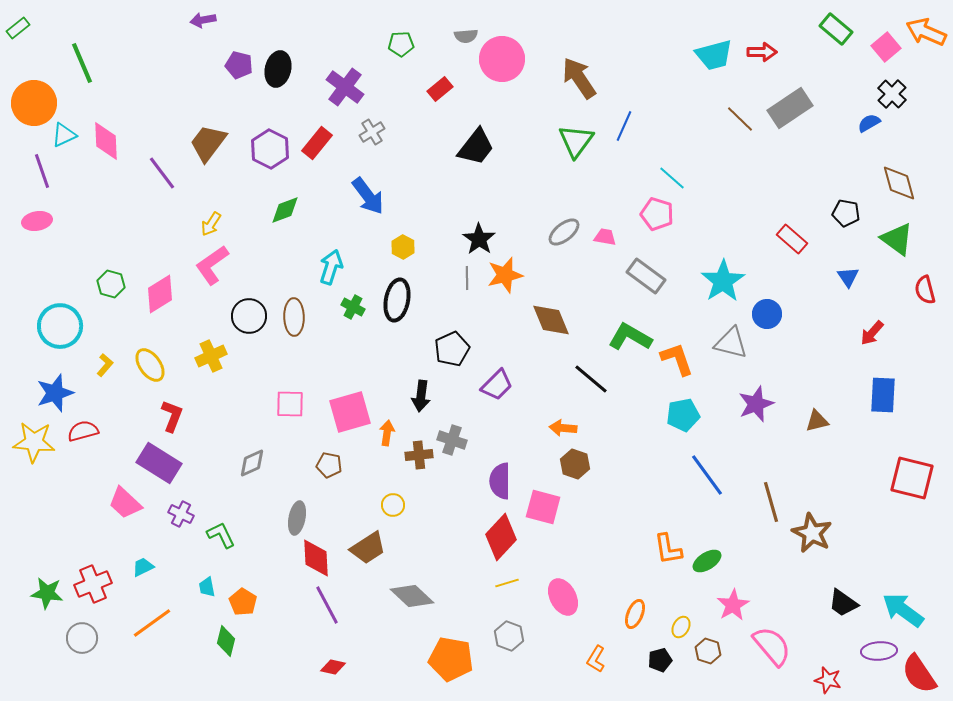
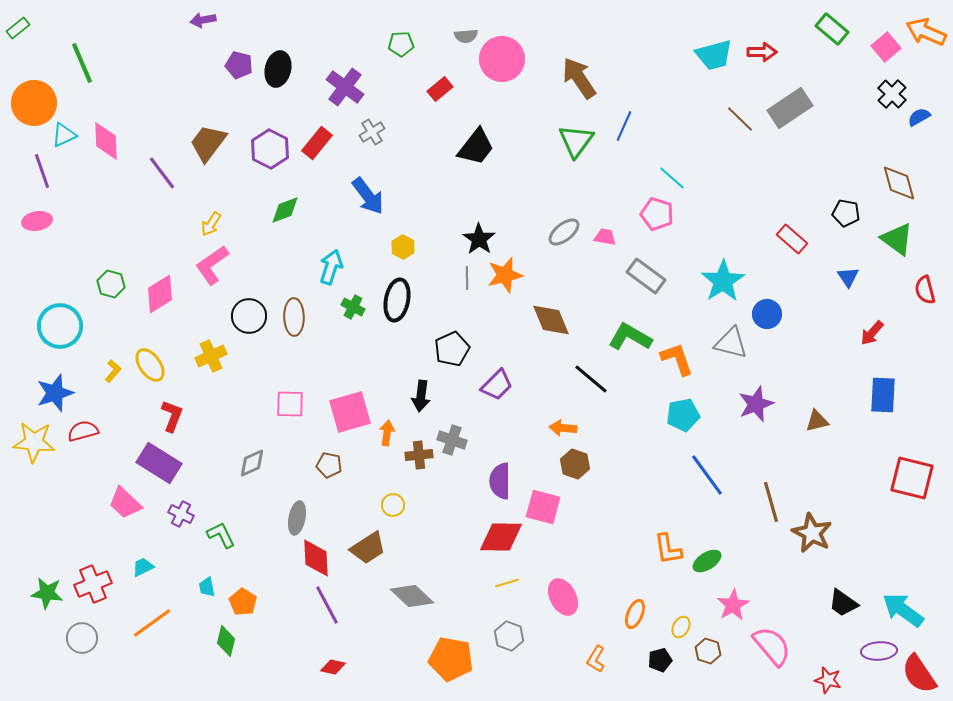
green rectangle at (836, 29): moved 4 px left
blue semicircle at (869, 123): moved 50 px right, 6 px up
yellow L-shape at (105, 365): moved 8 px right, 6 px down
red diamond at (501, 537): rotated 48 degrees clockwise
